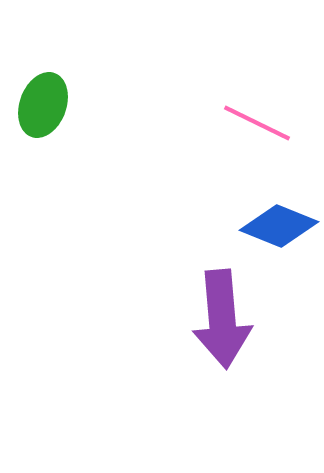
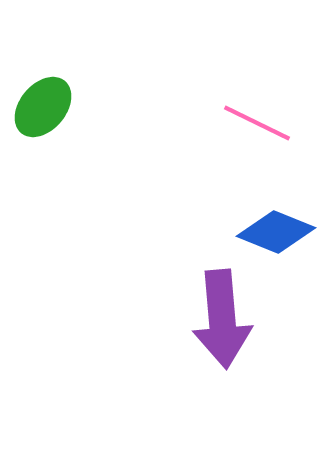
green ellipse: moved 2 px down; rotated 20 degrees clockwise
blue diamond: moved 3 px left, 6 px down
